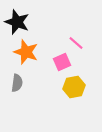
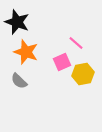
gray semicircle: moved 2 px right, 2 px up; rotated 126 degrees clockwise
yellow hexagon: moved 9 px right, 13 px up
